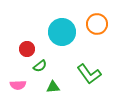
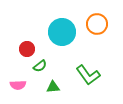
green L-shape: moved 1 px left, 1 px down
